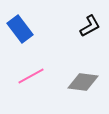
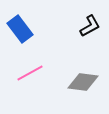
pink line: moved 1 px left, 3 px up
